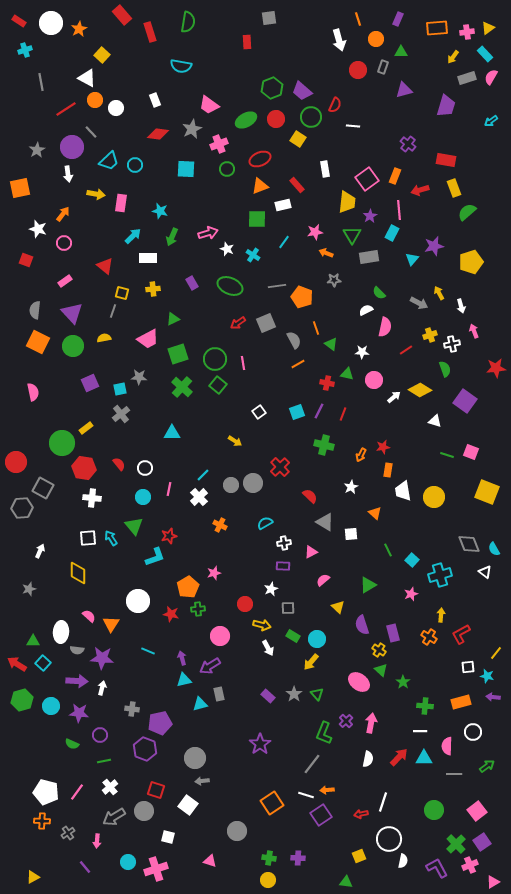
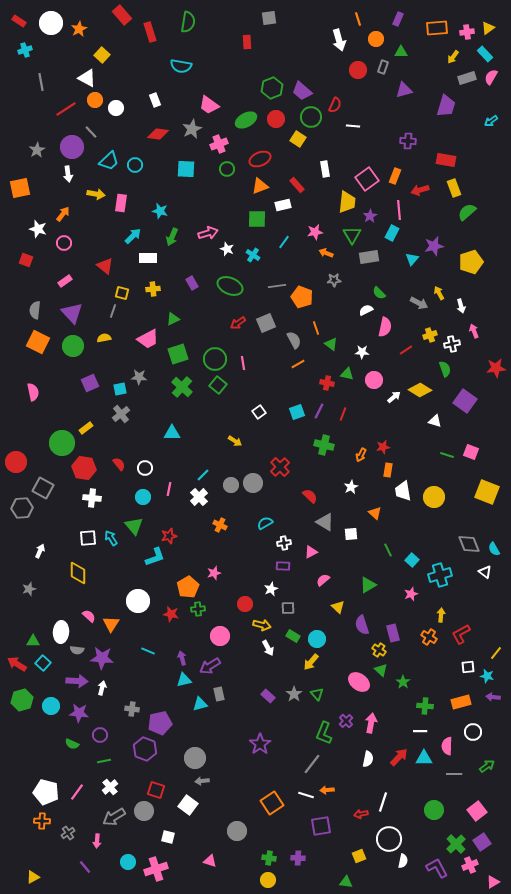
purple cross at (408, 144): moved 3 px up; rotated 35 degrees counterclockwise
purple square at (321, 815): moved 11 px down; rotated 25 degrees clockwise
